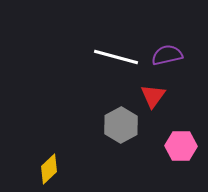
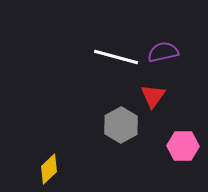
purple semicircle: moved 4 px left, 3 px up
pink hexagon: moved 2 px right
